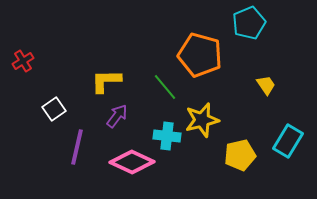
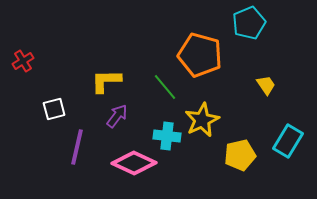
white square: rotated 20 degrees clockwise
yellow star: rotated 12 degrees counterclockwise
pink diamond: moved 2 px right, 1 px down
